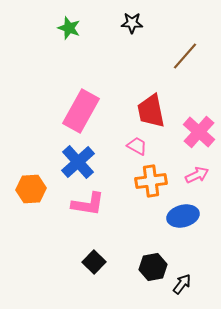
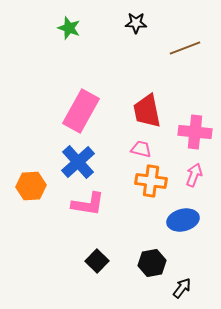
black star: moved 4 px right
brown line: moved 8 px up; rotated 28 degrees clockwise
red trapezoid: moved 4 px left
pink cross: moved 4 px left; rotated 36 degrees counterclockwise
pink trapezoid: moved 4 px right, 3 px down; rotated 15 degrees counterclockwise
pink arrow: moved 3 px left; rotated 45 degrees counterclockwise
orange cross: rotated 16 degrees clockwise
orange hexagon: moved 3 px up
blue ellipse: moved 4 px down
black square: moved 3 px right, 1 px up
black hexagon: moved 1 px left, 4 px up
black arrow: moved 4 px down
